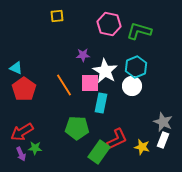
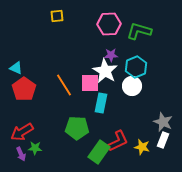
pink hexagon: rotated 15 degrees counterclockwise
purple star: moved 28 px right
red L-shape: moved 1 px right, 2 px down
